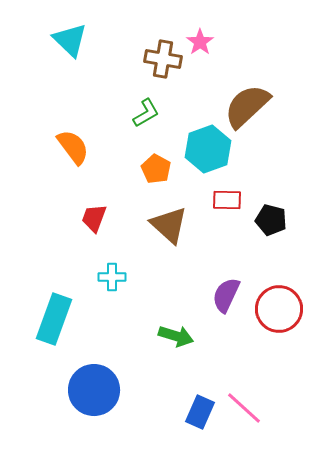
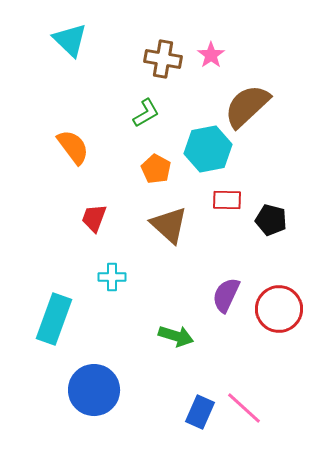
pink star: moved 11 px right, 13 px down
cyan hexagon: rotated 9 degrees clockwise
